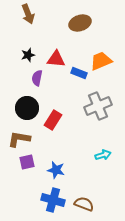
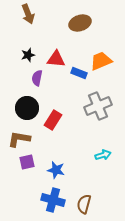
brown semicircle: rotated 96 degrees counterclockwise
